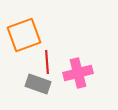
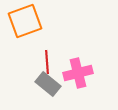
orange square: moved 1 px right, 14 px up
gray rectangle: moved 10 px right; rotated 20 degrees clockwise
